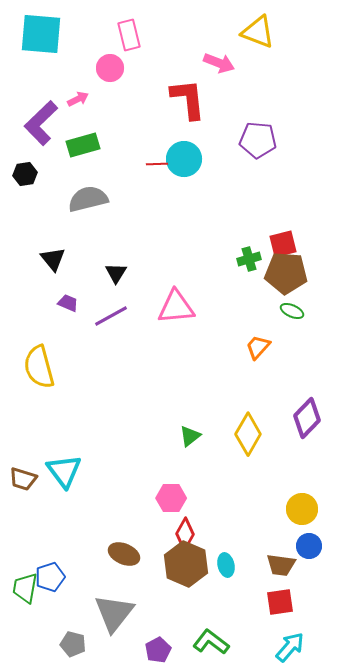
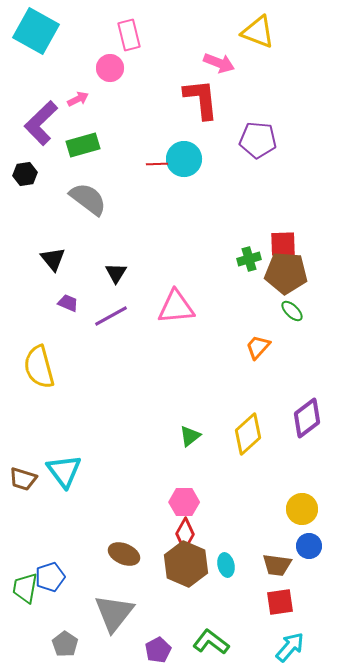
cyan square at (41, 34): moved 5 px left, 3 px up; rotated 24 degrees clockwise
red L-shape at (188, 99): moved 13 px right
gray semicircle at (88, 199): rotated 51 degrees clockwise
red square at (283, 244): rotated 12 degrees clockwise
green ellipse at (292, 311): rotated 20 degrees clockwise
purple diamond at (307, 418): rotated 9 degrees clockwise
yellow diamond at (248, 434): rotated 18 degrees clockwise
pink hexagon at (171, 498): moved 13 px right, 4 px down
brown trapezoid at (281, 565): moved 4 px left
gray pentagon at (73, 644): moved 8 px left; rotated 20 degrees clockwise
